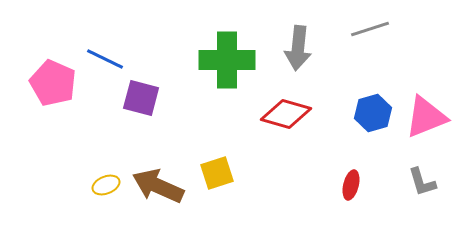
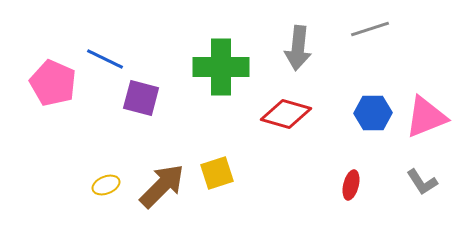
green cross: moved 6 px left, 7 px down
blue hexagon: rotated 15 degrees clockwise
gray L-shape: rotated 16 degrees counterclockwise
brown arrow: moved 4 px right; rotated 111 degrees clockwise
